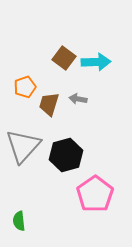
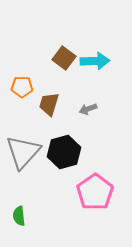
cyan arrow: moved 1 px left, 1 px up
orange pentagon: moved 3 px left; rotated 20 degrees clockwise
gray arrow: moved 10 px right, 10 px down; rotated 30 degrees counterclockwise
gray triangle: moved 6 px down
black hexagon: moved 2 px left, 3 px up
pink pentagon: moved 2 px up
green semicircle: moved 5 px up
